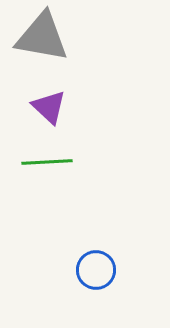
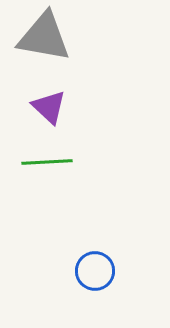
gray triangle: moved 2 px right
blue circle: moved 1 px left, 1 px down
